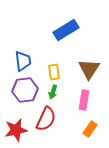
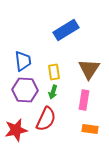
purple hexagon: rotated 10 degrees clockwise
orange rectangle: rotated 63 degrees clockwise
